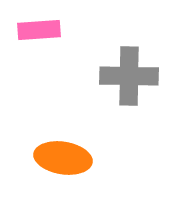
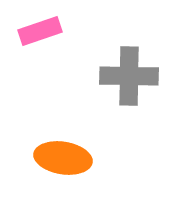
pink rectangle: moved 1 px right, 1 px down; rotated 15 degrees counterclockwise
